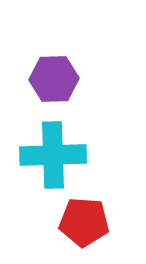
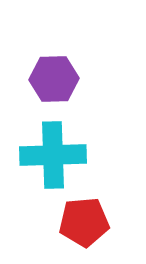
red pentagon: rotated 9 degrees counterclockwise
